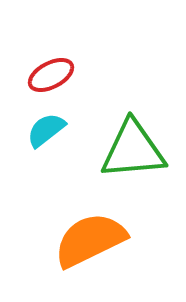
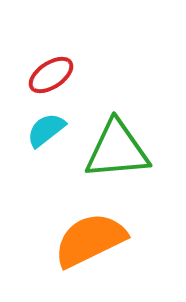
red ellipse: rotated 6 degrees counterclockwise
green triangle: moved 16 px left
